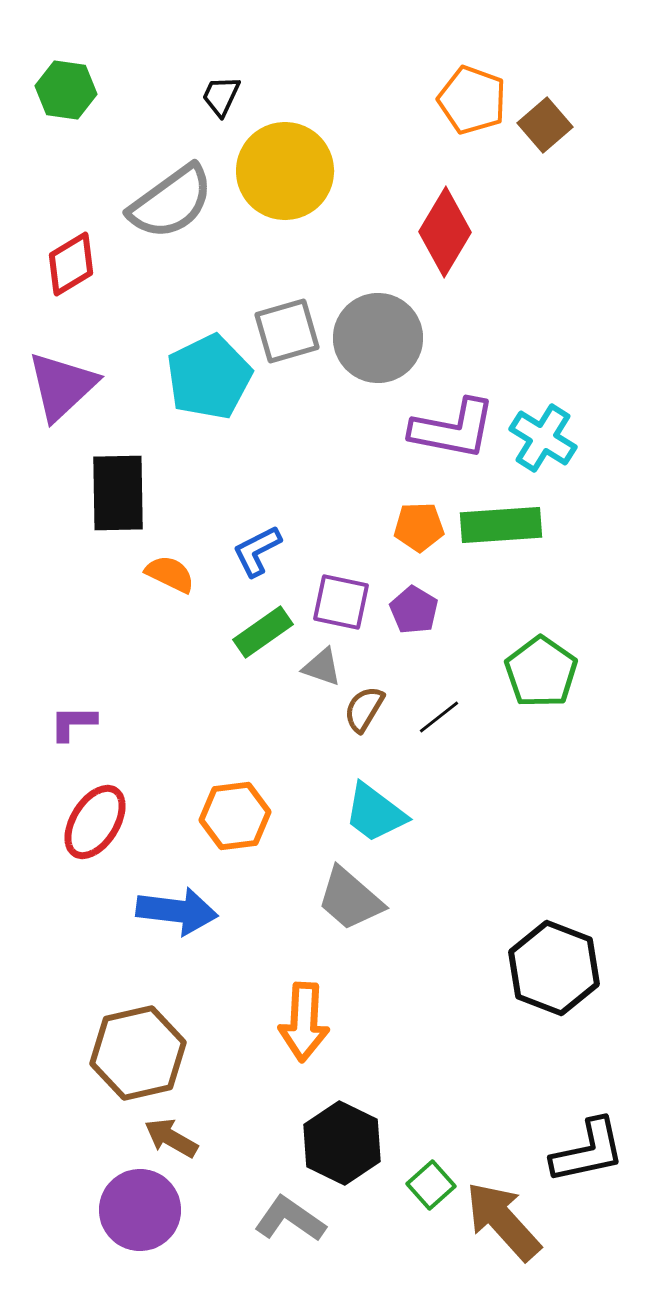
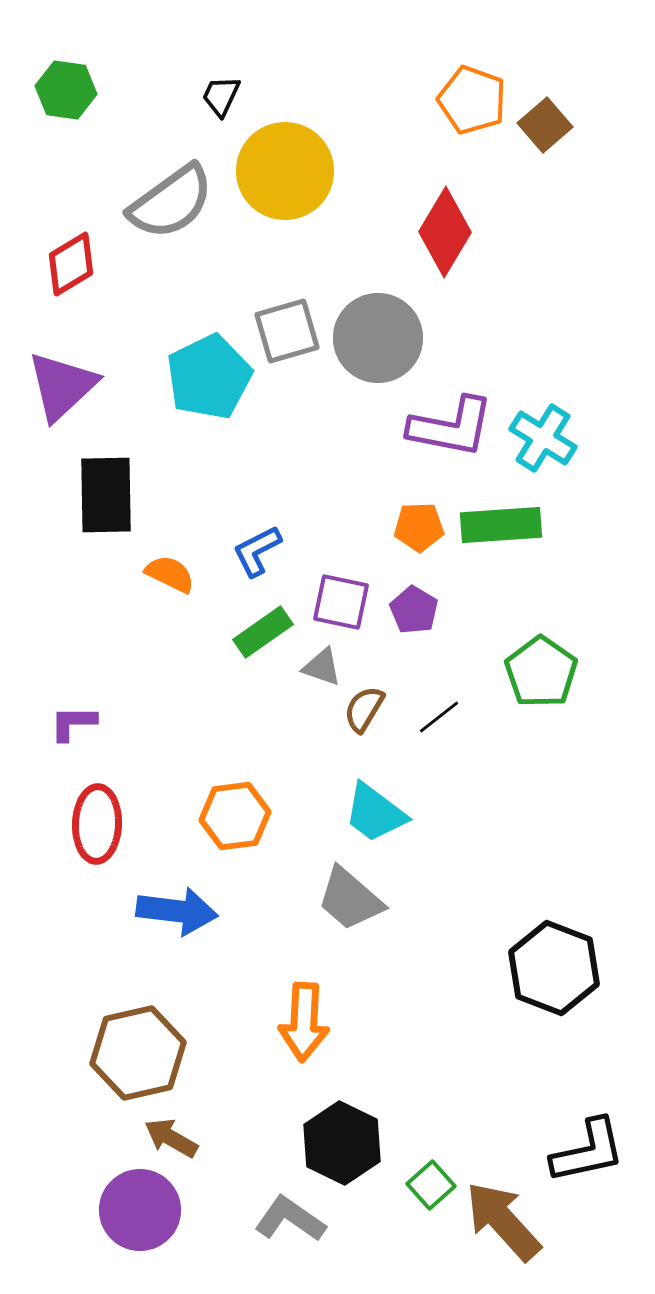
purple L-shape at (453, 429): moved 2 px left, 2 px up
black rectangle at (118, 493): moved 12 px left, 2 px down
red ellipse at (95, 822): moved 2 px right, 2 px down; rotated 30 degrees counterclockwise
